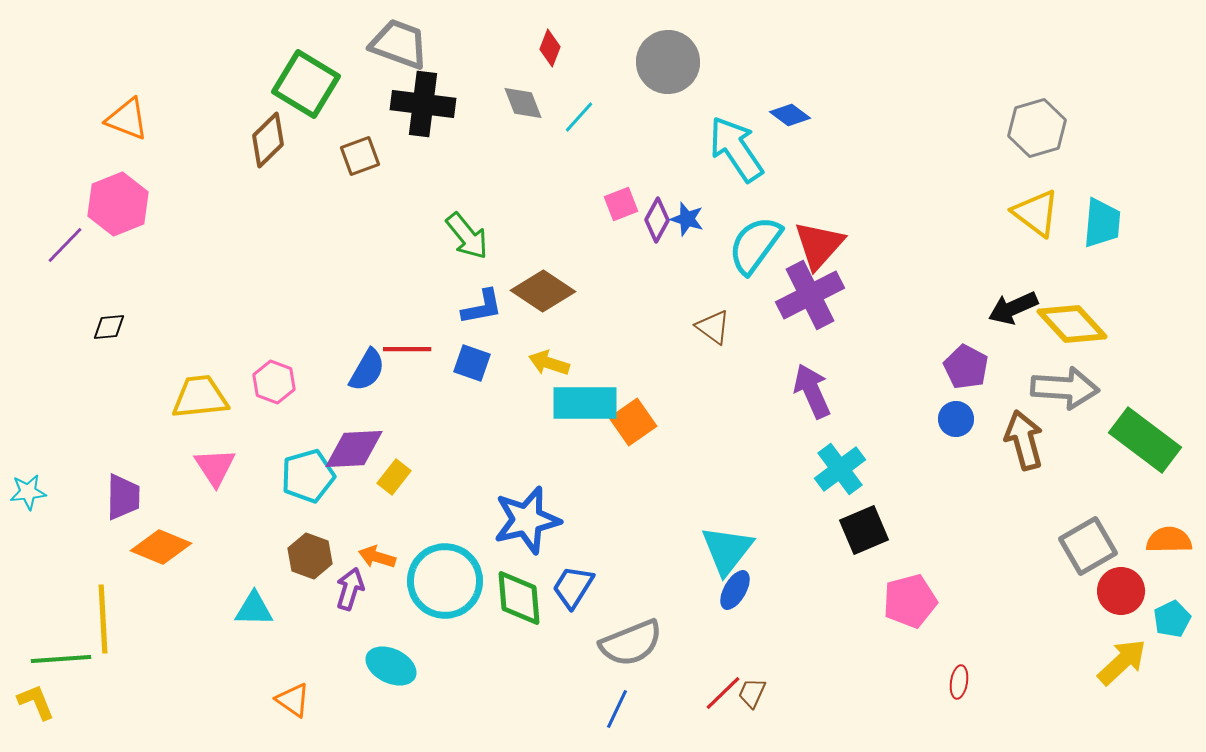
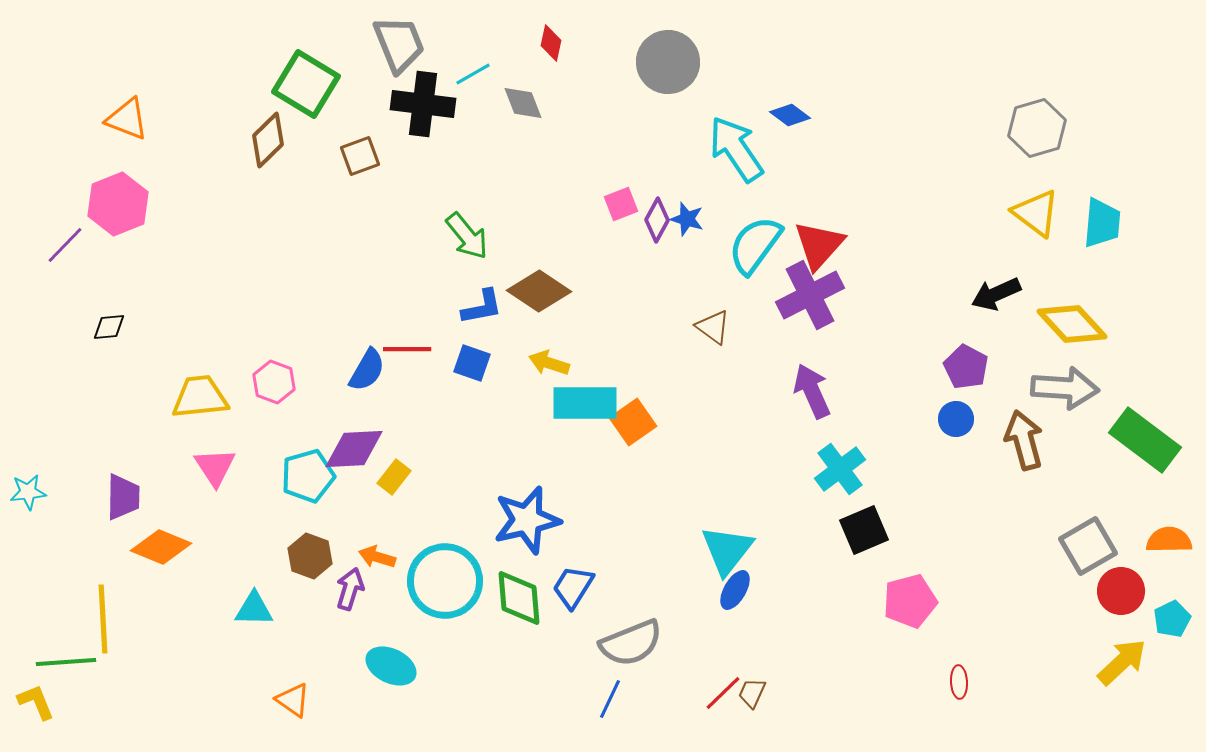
gray trapezoid at (399, 44): rotated 48 degrees clockwise
red diamond at (550, 48): moved 1 px right, 5 px up; rotated 9 degrees counterclockwise
cyan line at (579, 117): moved 106 px left, 43 px up; rotated 18 degrees clockwise
brown diamond at (543, 291): moved 4 px left
black arrow at (1013, 308): moved 17 px left, 14 px up
green line at (61, 659): moved 5 px right, 3 px down
red ellipse at (959, 682): rotated 12 degrees counterclockwise
blue line at (617, 709): moved 7 px left, 10 px up
